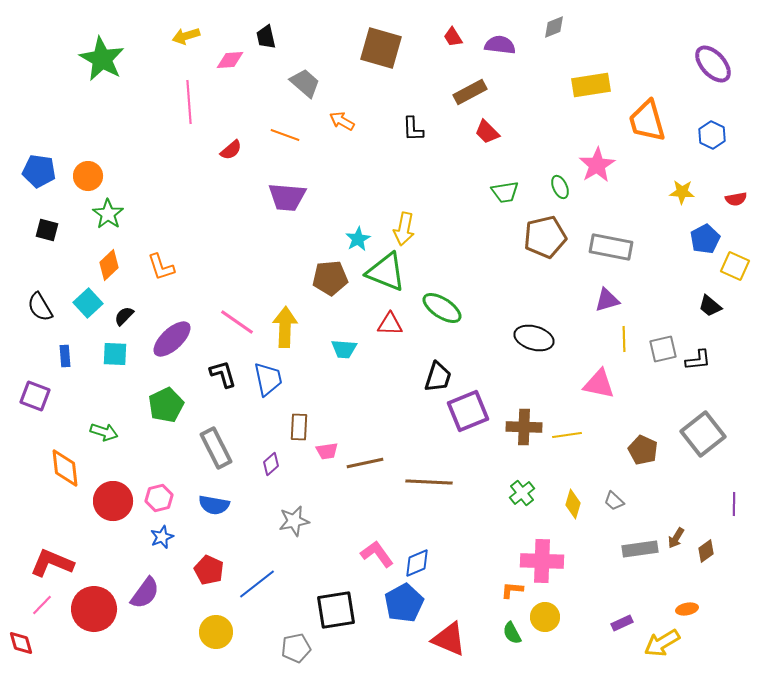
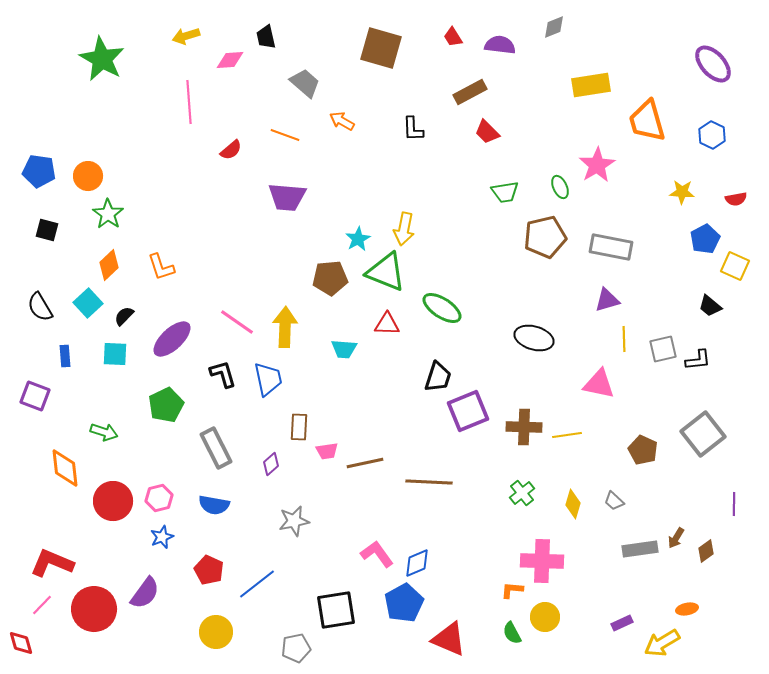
red triangle at (390, 324): moved 3 px left
